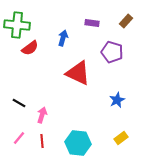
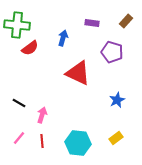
yellow rectangle: moved 5 px left
